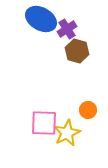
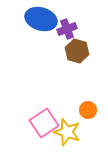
blue ellipse: rotated 12 degrees counterclockwise
purple cross: rotated 12 degrees clockwise
pink square: rotated 36 degrees counterclockwise
yellow star: moved 1 px up; rotated 28 degrees counterclockwise
